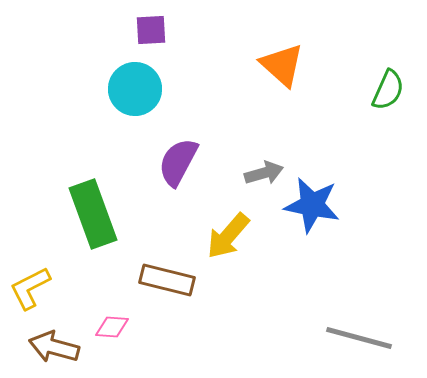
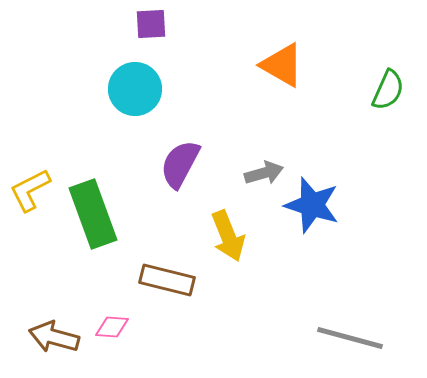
purple square: moved 6 px up
orange triangle: rotated 12 degrees counterclockwise
purple semicircle: moved 2 px right, 2 px down
blue star: rotated 6 degrees clockwise
yellow arrow: rotated 63 degrees counterclockwise
yellow L-shape: moved 98 px up
gray line: moved 9 px left
brown arrow: moved 10 px up
